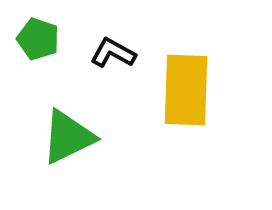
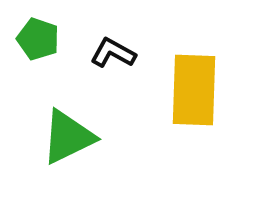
yellow rectangle: moved 8 px right
